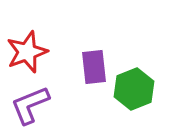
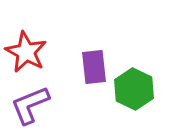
red star: moved 1 px left; rotated 24 degrees counterclockwise
green hexagon: rotated 12 degrees counterclockwise
